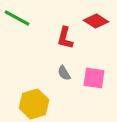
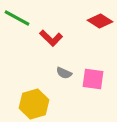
red diamond: moved 4 px right
red L-shape: moved 14 px left; rotated 60 degrees counterclockwise
gray semicircle: rotated 35 degrees counterclockwise
pink square: moved 1 px left, 1 px down
